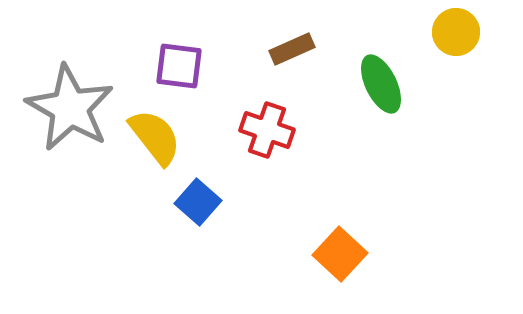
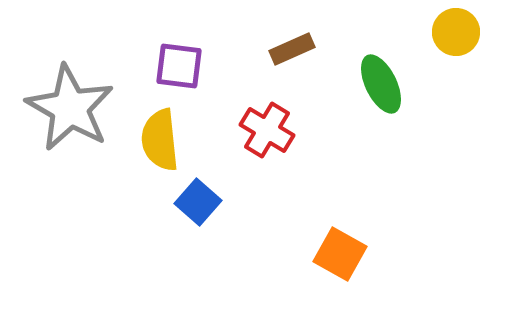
red cross: rotated 12 degrees clockwise
yellow semicircle: moved 5 px right, 3 px down; rotated 148 degrees counterclockwise
orange square: rotated 14 degrees counterclockwise
